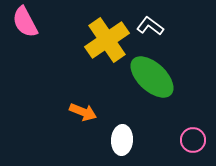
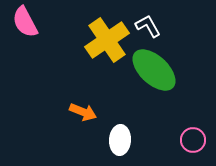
white L-shape: moved 2 px left; rotated 24 degrees clockwise
green ellipse: moved 2 px right, 7 px up
white ellipse: moved 2 px left
